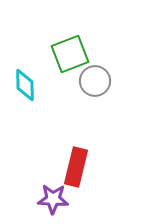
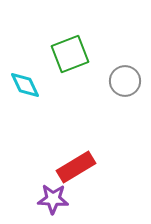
gray circle: moved 30 px right
cyan diamond: rotated 24 degrees counterclockwise
red rectangle: rotated 45 degrees clockwise
